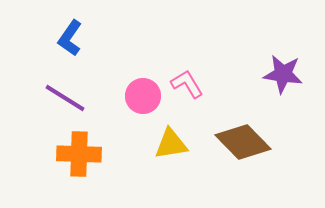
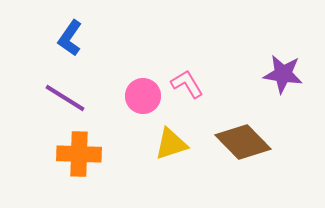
yellow triangle: rotated 9 degrees counterclockwise
